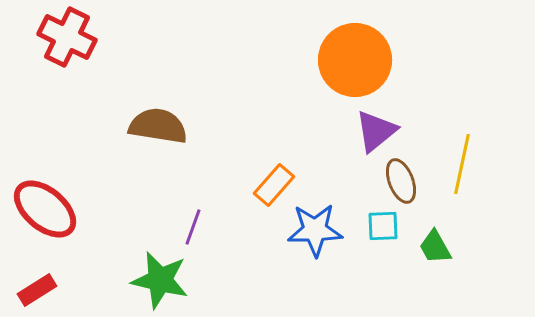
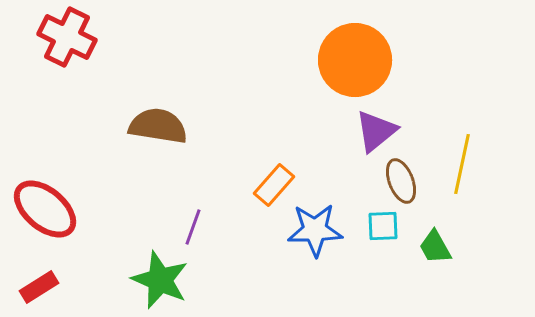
green star: rotated 10 degrees clockwise
red rectangle: moved 2 px right, 3 px up
